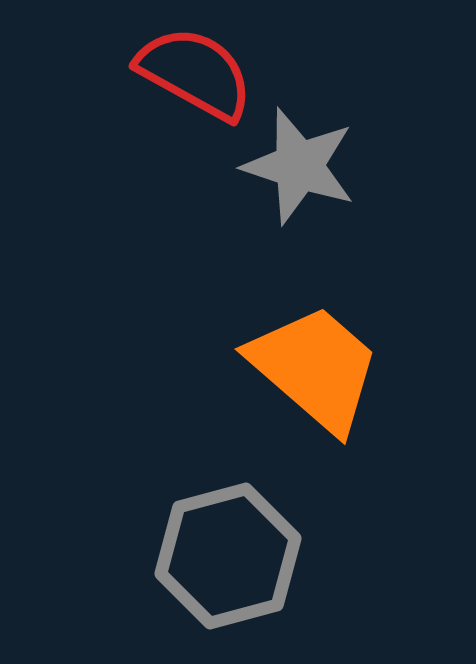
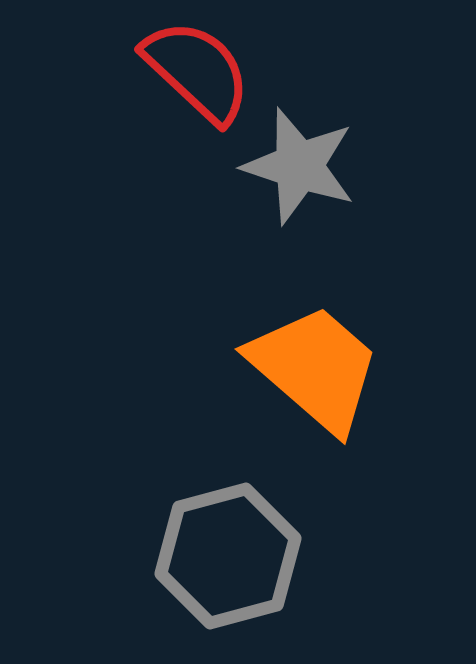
red semicircle: moved 2 px right, 2 px up; rotated 14 degrees clockwise
